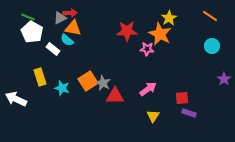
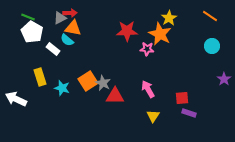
pink arrow: rotated 84 degrees counterclockwise
